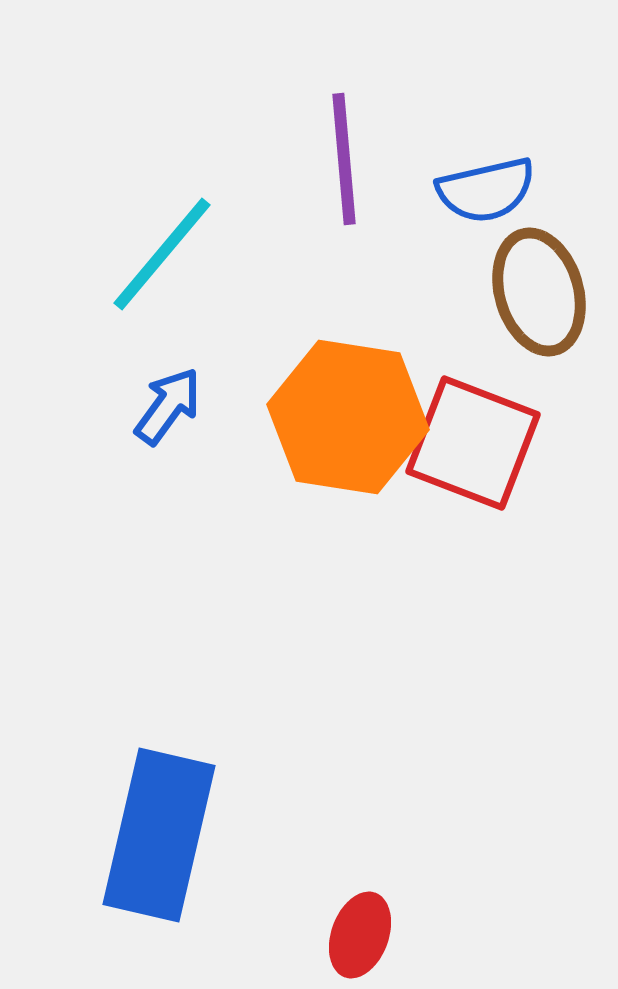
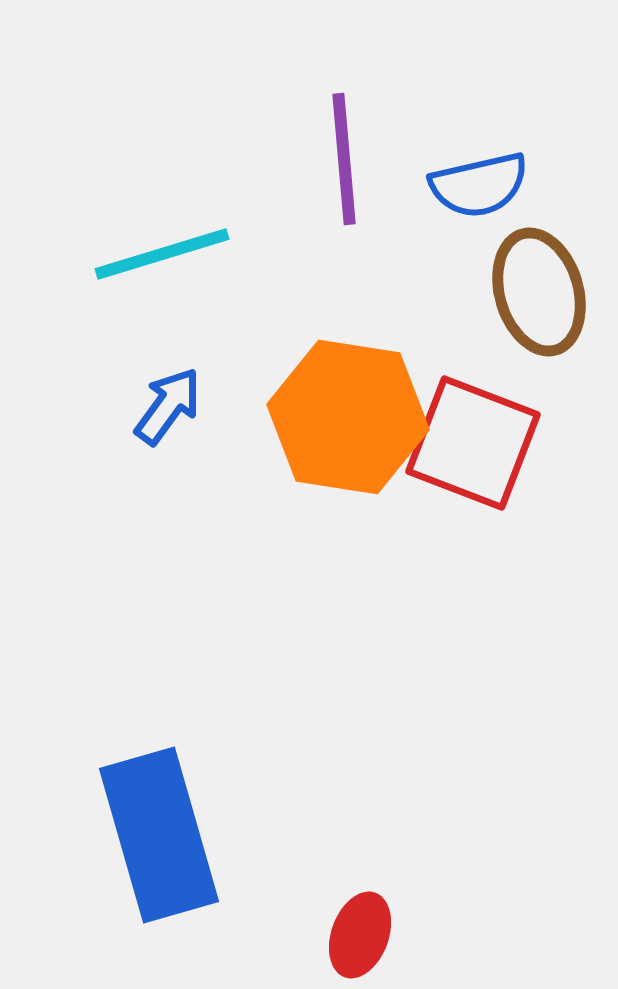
blue semicircle: moved 7 px left, 5 px up
cyan line: rotated 33 degrees clockwise
blue rectangle: rotated 29 degrees counterclockwise
